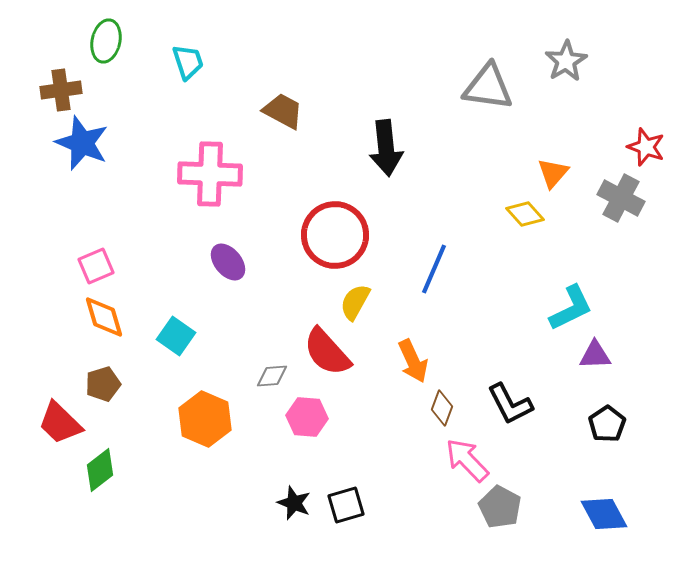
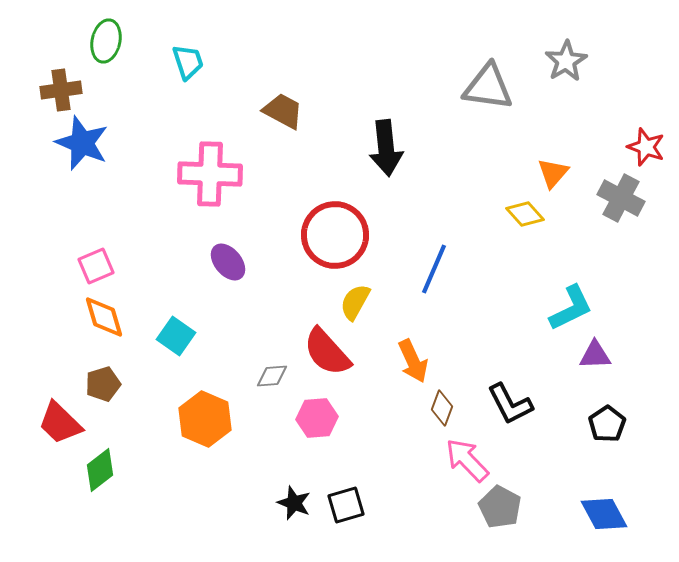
pink hexagon: moved 10 px right, 1 px down; rotated 9 degrees counterclockwise
